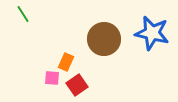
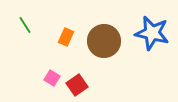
green line: moved 2 px right, 11 px down
brown circle: moved 2 px down
orange rectangle: moved 25 px up
pink square: rotated 28 degrees clockwise
